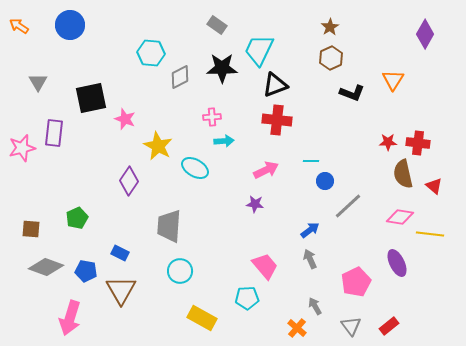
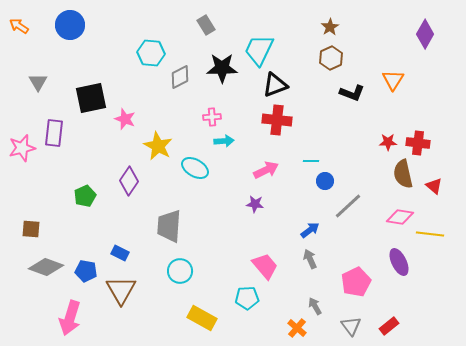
gray rectangle at (217, 25): moved 11 px left; rotated 24 degrees clockwise
green pentagon at (77, 218): moved 8 px right, 22 px up
purple ellipse at (397, 263): moved 2 px right, 1 px up
